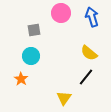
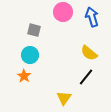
pink circle: moved 2 px right, 1 px up
gray square: rotated 24 degrees clockwise
cyan circle: moved 1 px left, 1 px up
orange star: moved 3 px right, 3 px up
